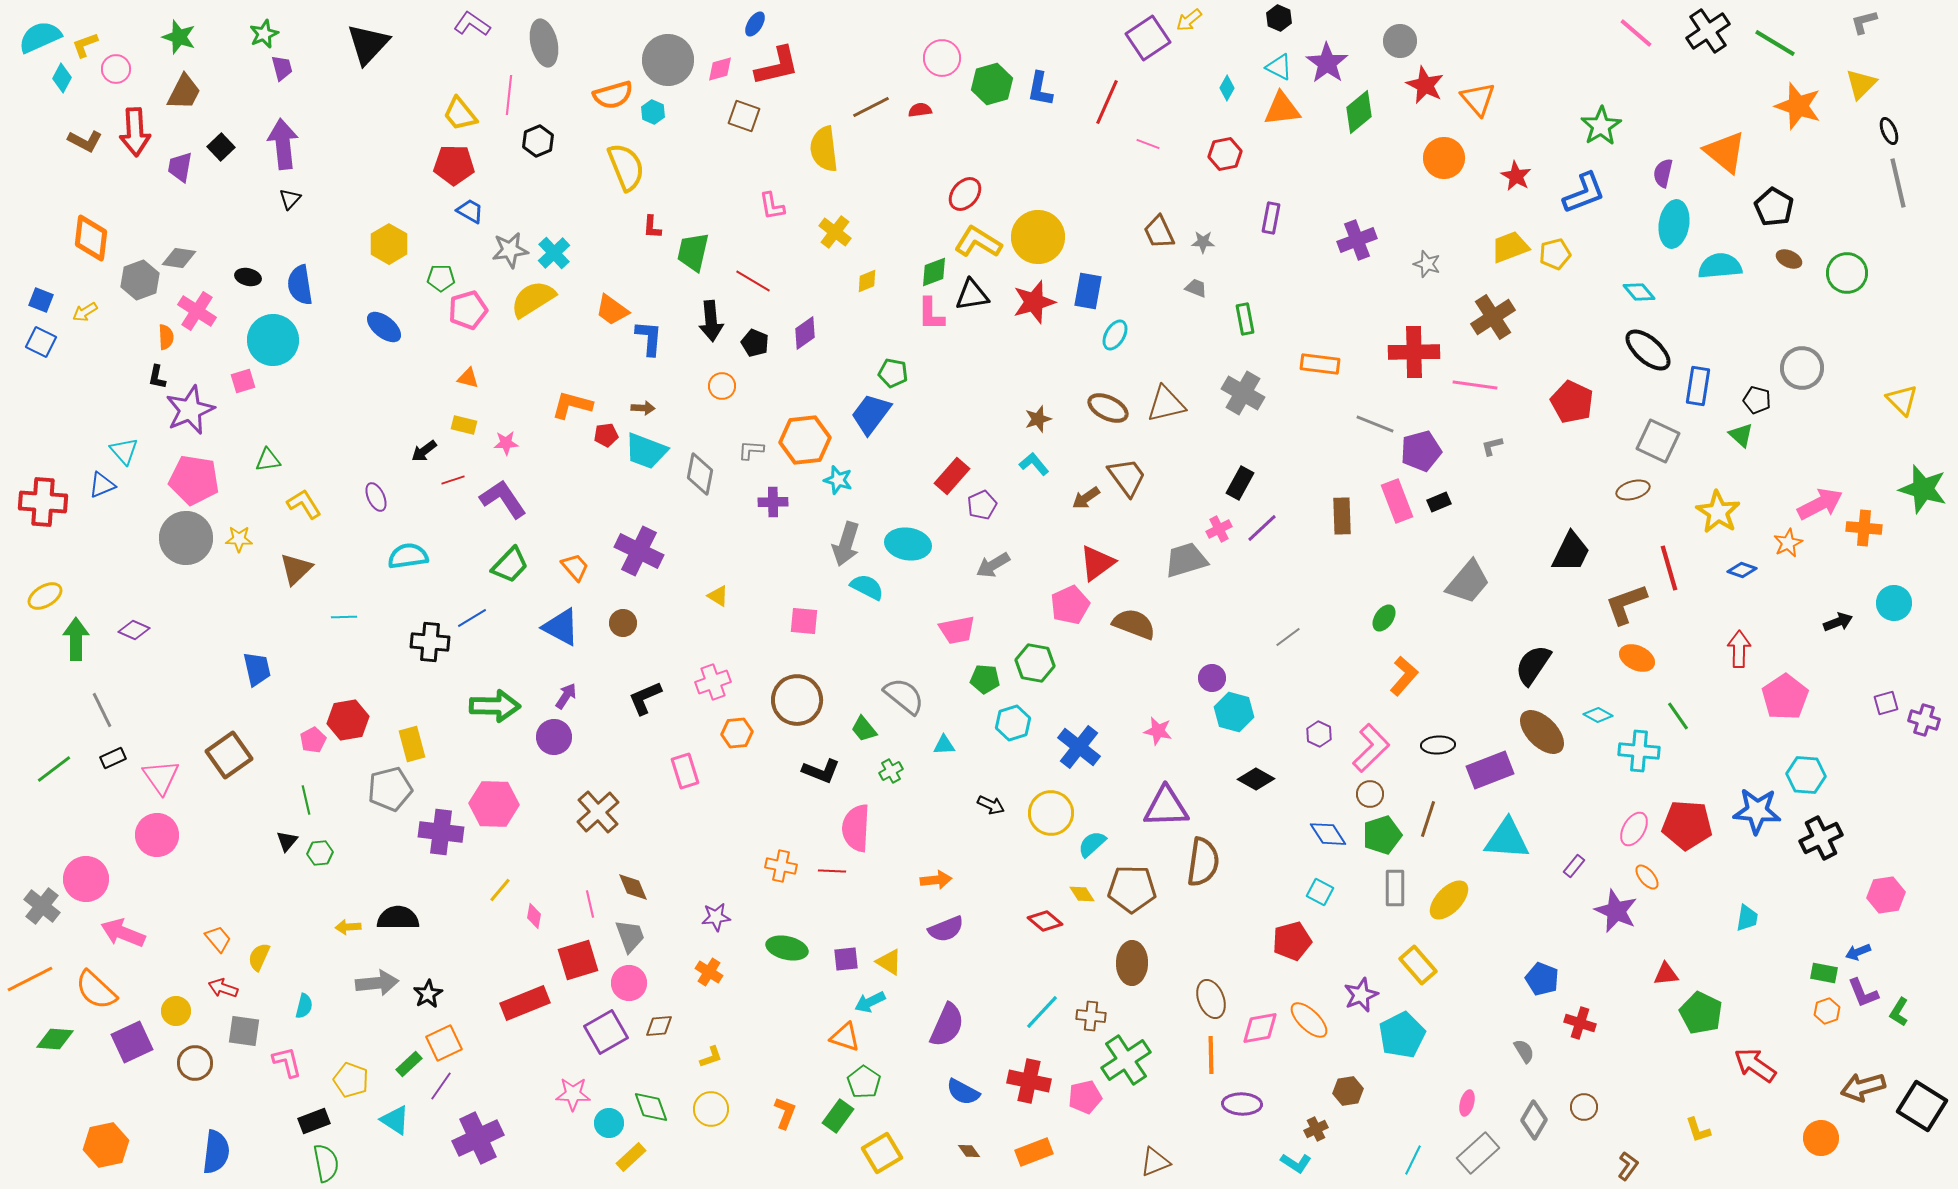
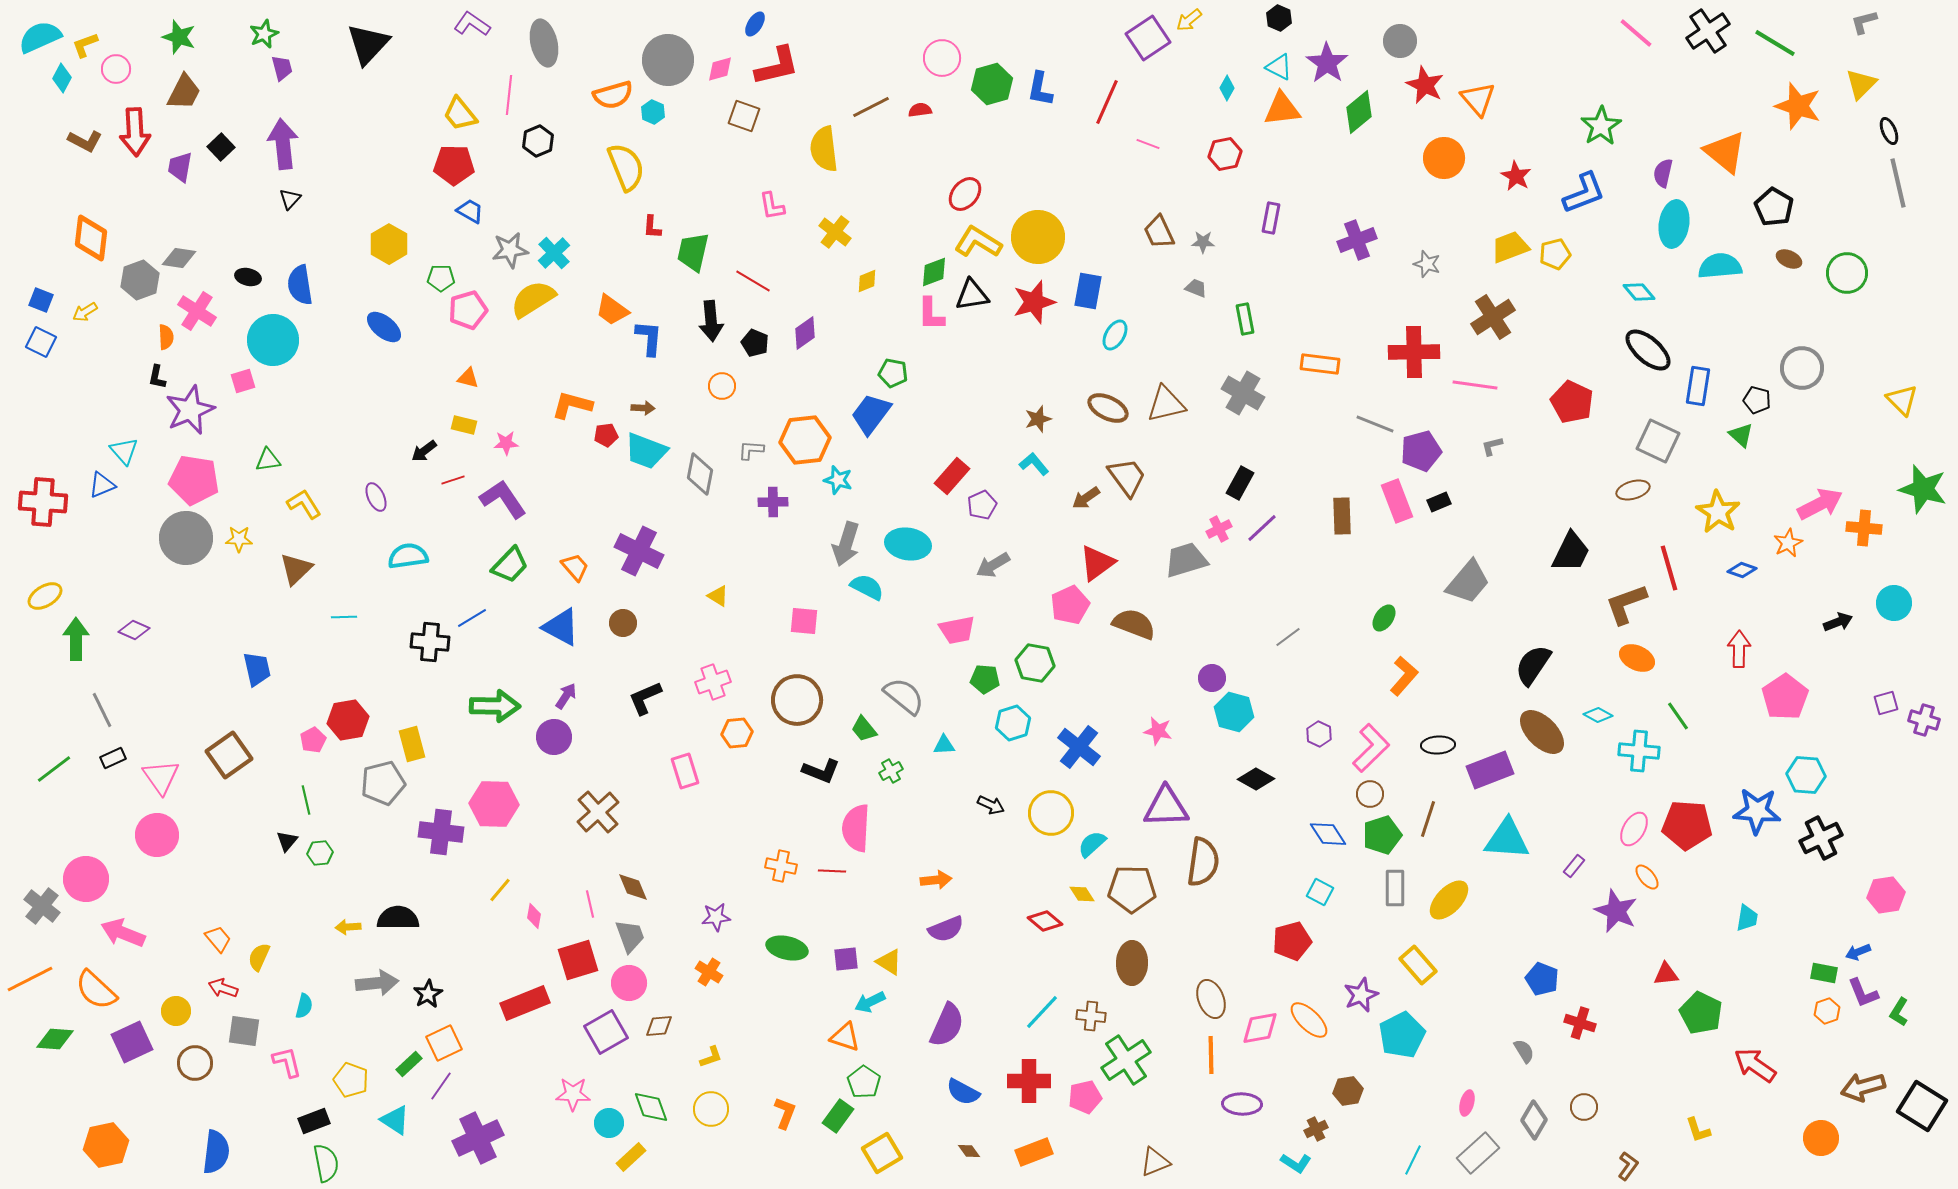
gray pentagon at (390, 789): moved 7 px left, 6 px up
red cross at (1029, 1081): rotated 12 degrees counterclockwise
